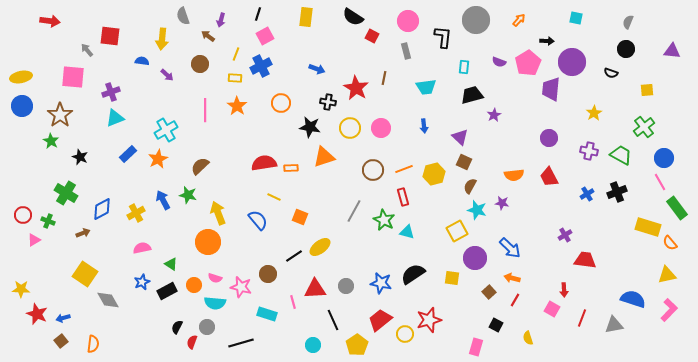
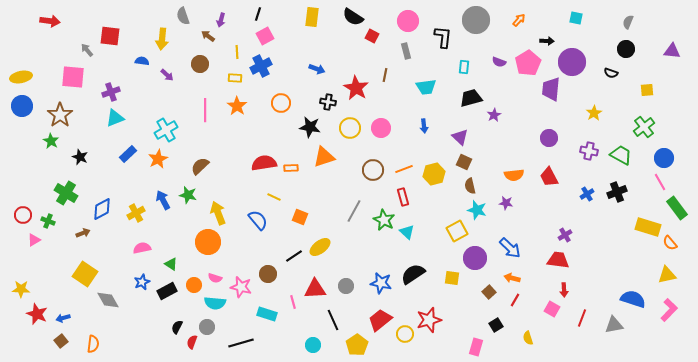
yellow rectangle at (306, 17): moved 6 px right
yellow line at (236, 54): moved 1 px right, 2 px up; rotated 24 degrees counterclockwise
brown line at (384, 78): moved 1 px right, 3 px up
black trapezoid at (472, 95): moved 1 px left, 3 px down
brown semicircle at (470, 186): rotated 42 degrees counterclockwise
purple star at (502, 203): moved 4 px right
cyan triangle at (407, 232): rotated 28 degrees clockwise
red trapezoid at (585, 260): moved 27 px left
black square at (496, 325): rotated 32 degrees clockwise
